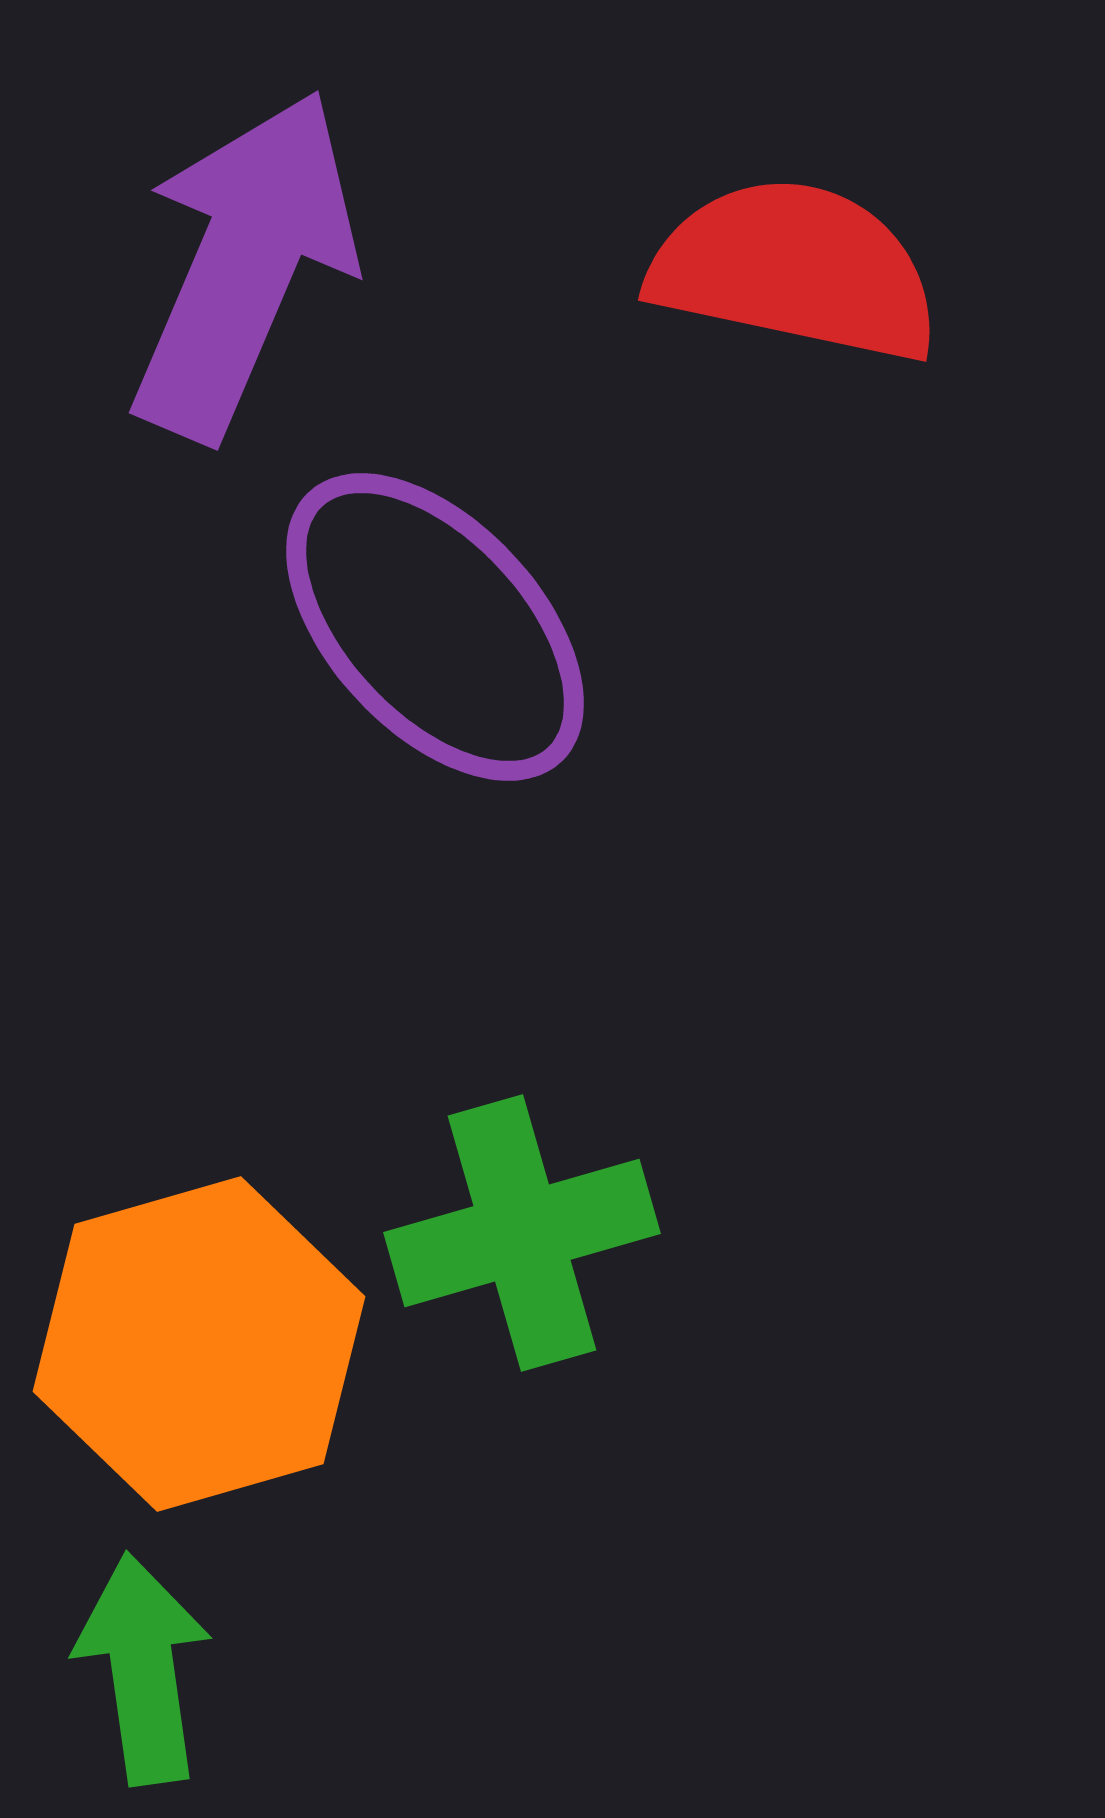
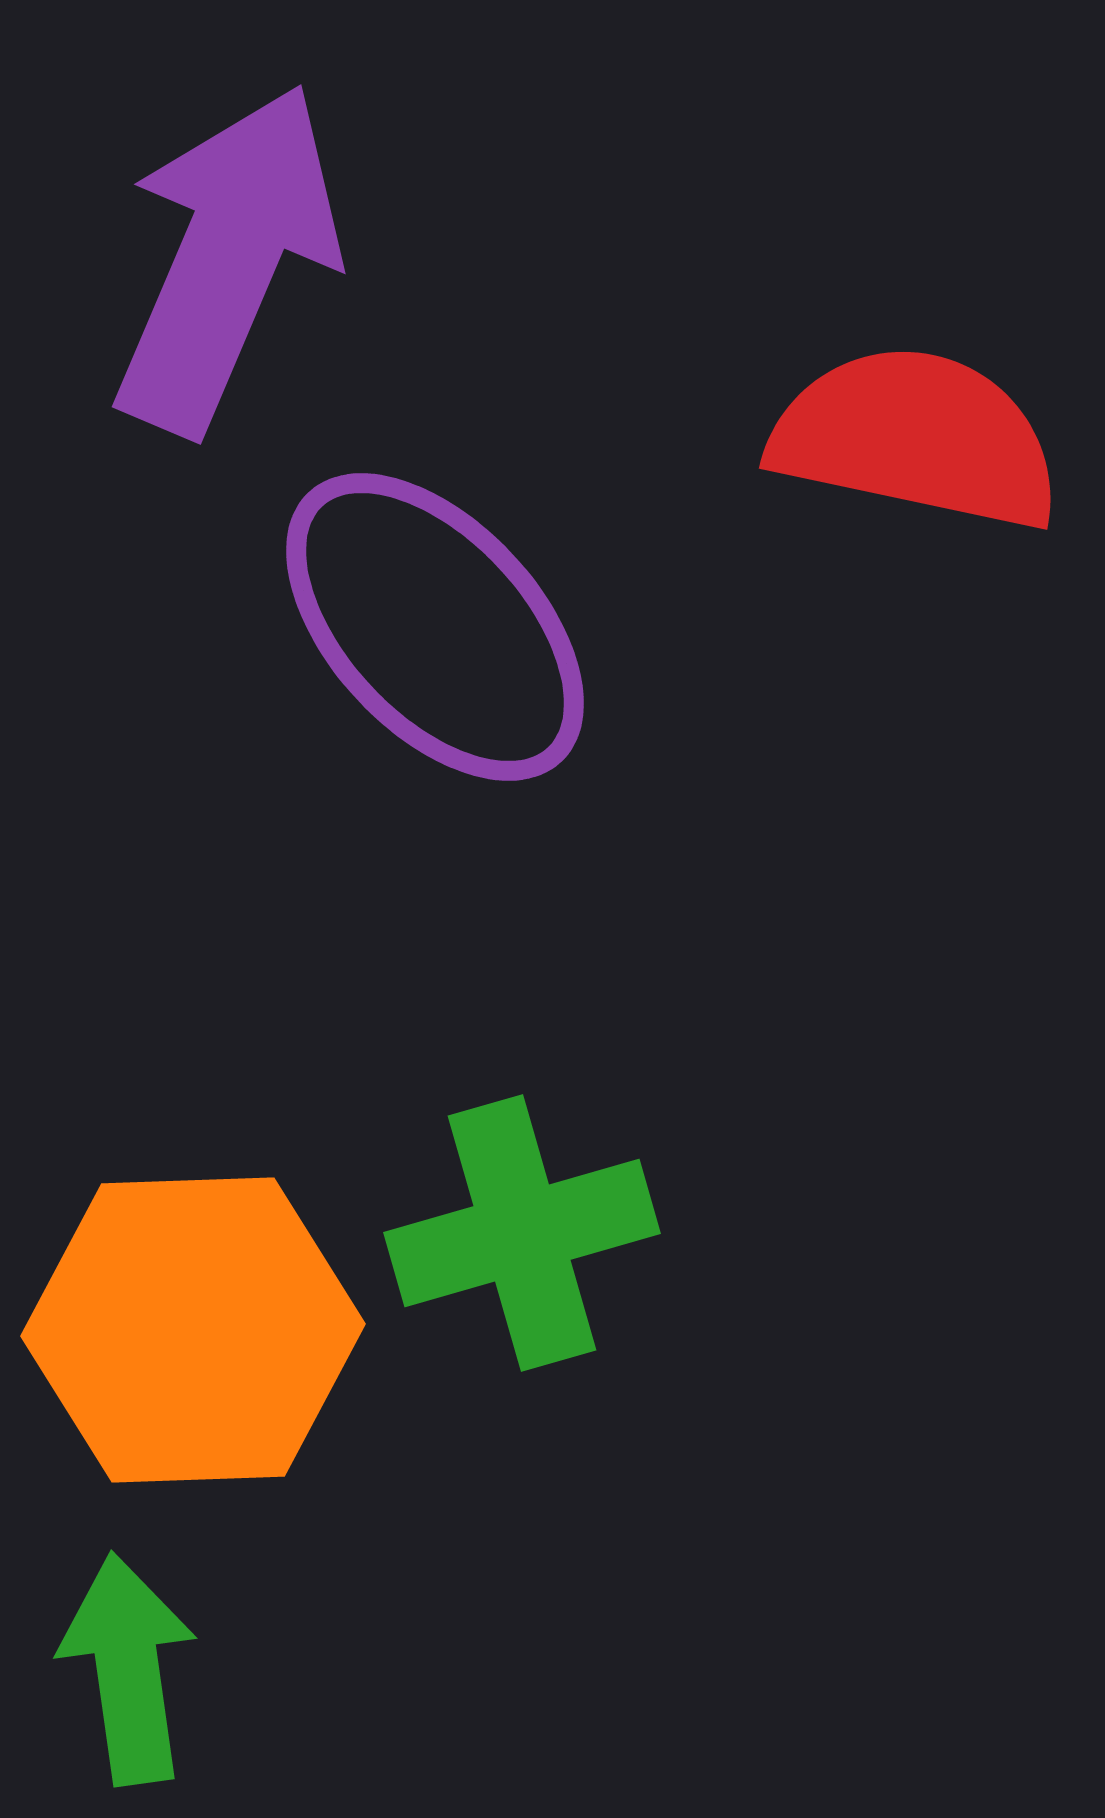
purple arrow: moved 17 px left, 6 px up
red semicircle: moved 121 px right, 168 px down
orange hexagon: moved 6 px left, 14 px up; rotated 14 degrees clockwise
green arrow: moved 15 px left
